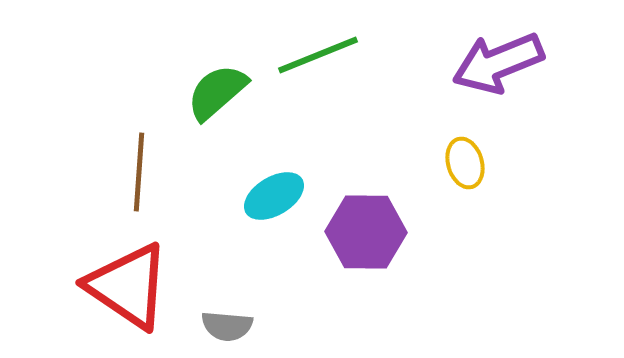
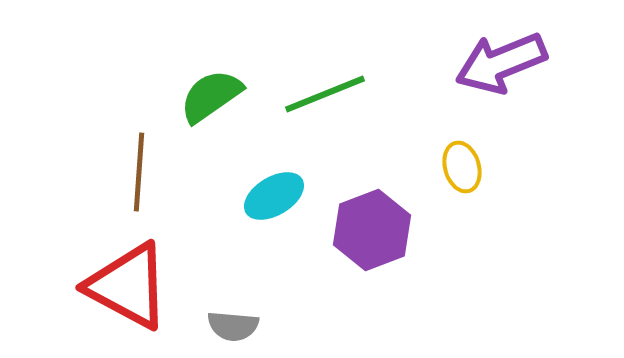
green line: moved 7 px right, 39 px down
purple arrow: moved 3 px right
green semicircle: moved 6 px left, 4 px down; rotated 6 degrees clockwise
yellow ellipse: moved 3 px left, 4 px down
purple hexagon: moved 6 px right, 2 px up; rotated 22 degrees counterclockwise
red triangle: rotated 6 degrees counterclockwise
gray semicircle: moved 6 px right
